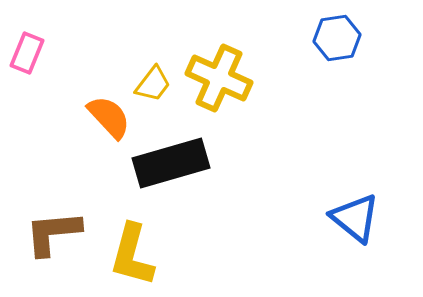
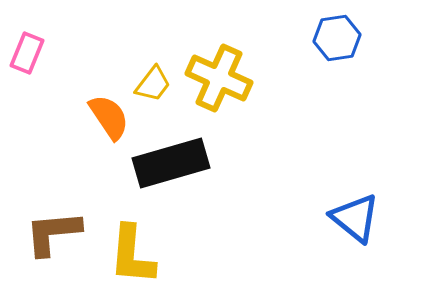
orange semicircle: rotated 9 degrees clockwise
yellow L-shape: rotated 10 degrees counterclockwise
